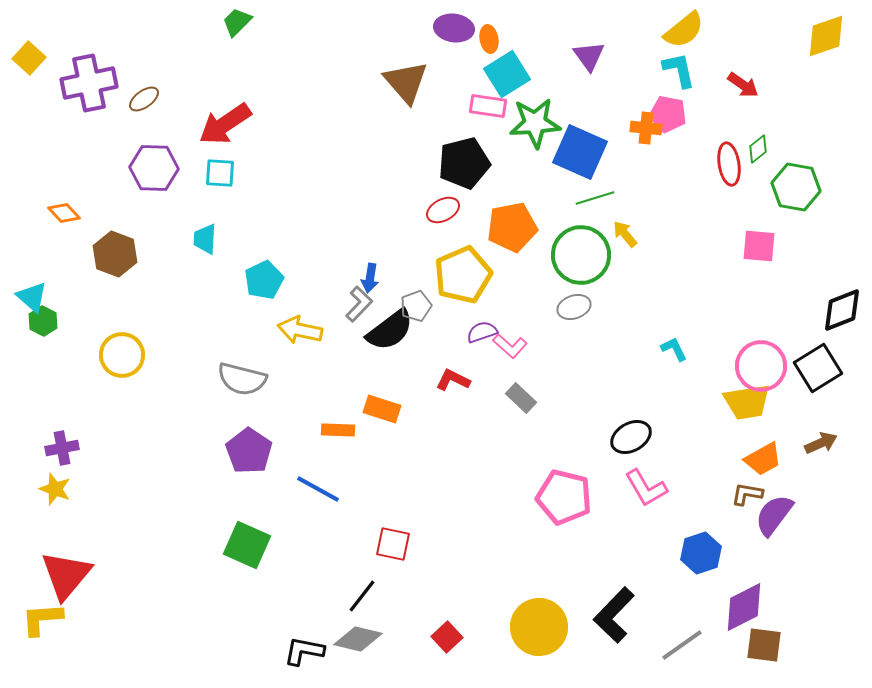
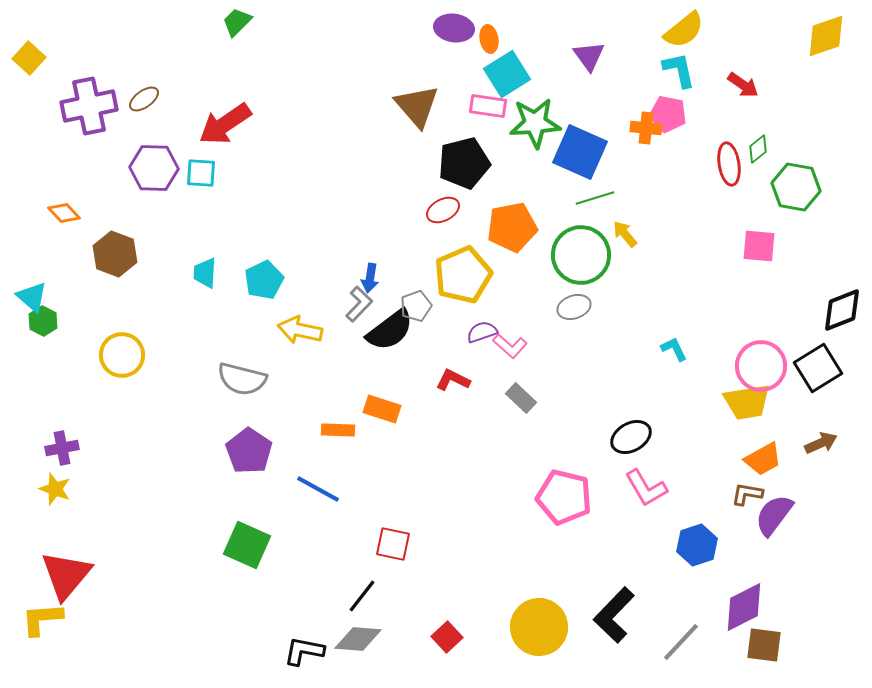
brown triangle at (406, 82): moved 11 px right, 24 px down
purple cross at (89, 83): moved 23 px down
cyan square at (220, 173): moved 19 px left
cyan trapezoid at (205, 239): moved 34 px down
blue hexagon at (701, 553): moved 4 px left, 8 px up
gray diamond at (358, 639): rotated 9 degrees counterclockwise
gray line at (682, 645): moved 1 px left, 3 px up; rotated 12 degrees counterclockwise
